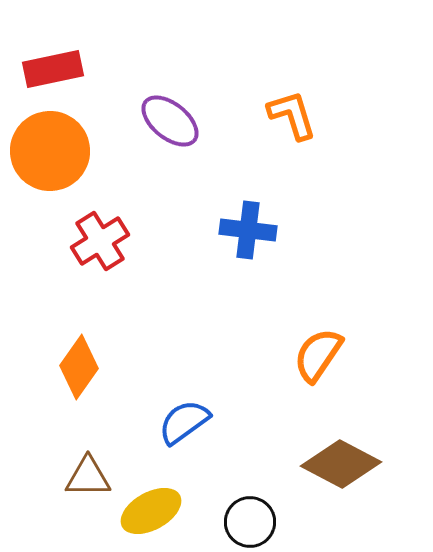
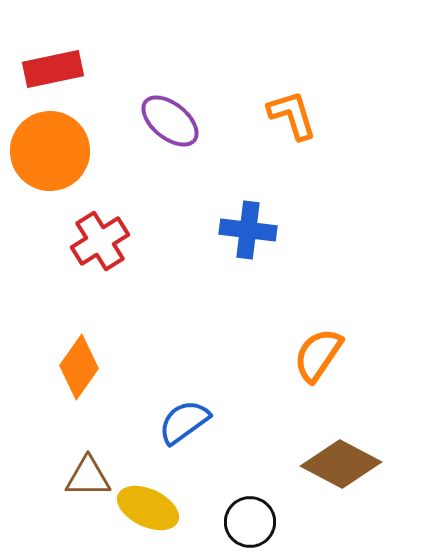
yellow ellipse: moved 3 px left, 3 px up; rotated 54 degrees clockwise
